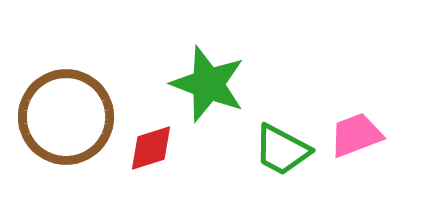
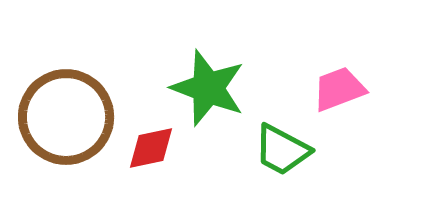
green star: moved 4 px down
pink trapezoid: moved 17 px left, 46 px up
red diamond: rotated 6 degrees clockwise
